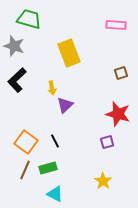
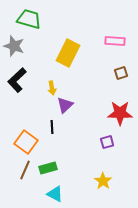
pink rectangle: moved 1 px left, 16 px down
yellow rectangle: moved 1 px left; rotated 48 degrees clockwise
red star: moved 2 px right, 1 px up; rotated 15 degrees counterclockwise
black line: moved 3 px left, 14 px up; rotated 24 degrees clockwise
